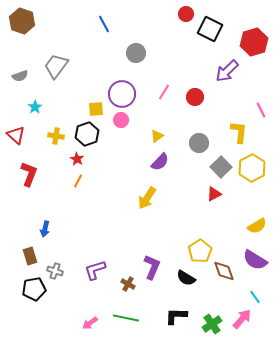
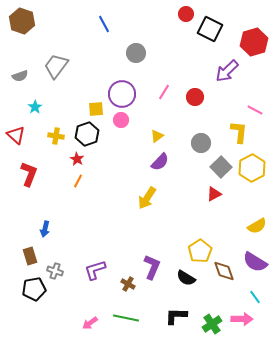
pink line at (261, 110): moved 6 px left; rotated 35 degrees counterclockwise
gray circle at (199, 143): moved 2 px right
purple semicircle at (255, 260): moved 2 px down
pink arrow at (242, 319): rotated 50 degrees clockwise
